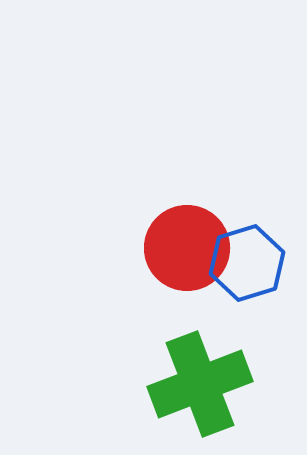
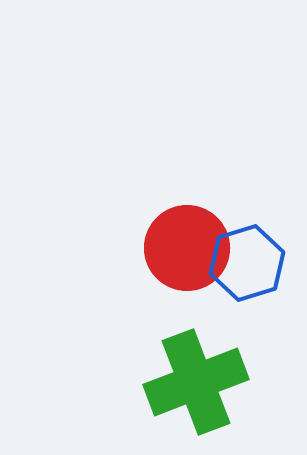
green cross: moved 4 px left, 2 px up
